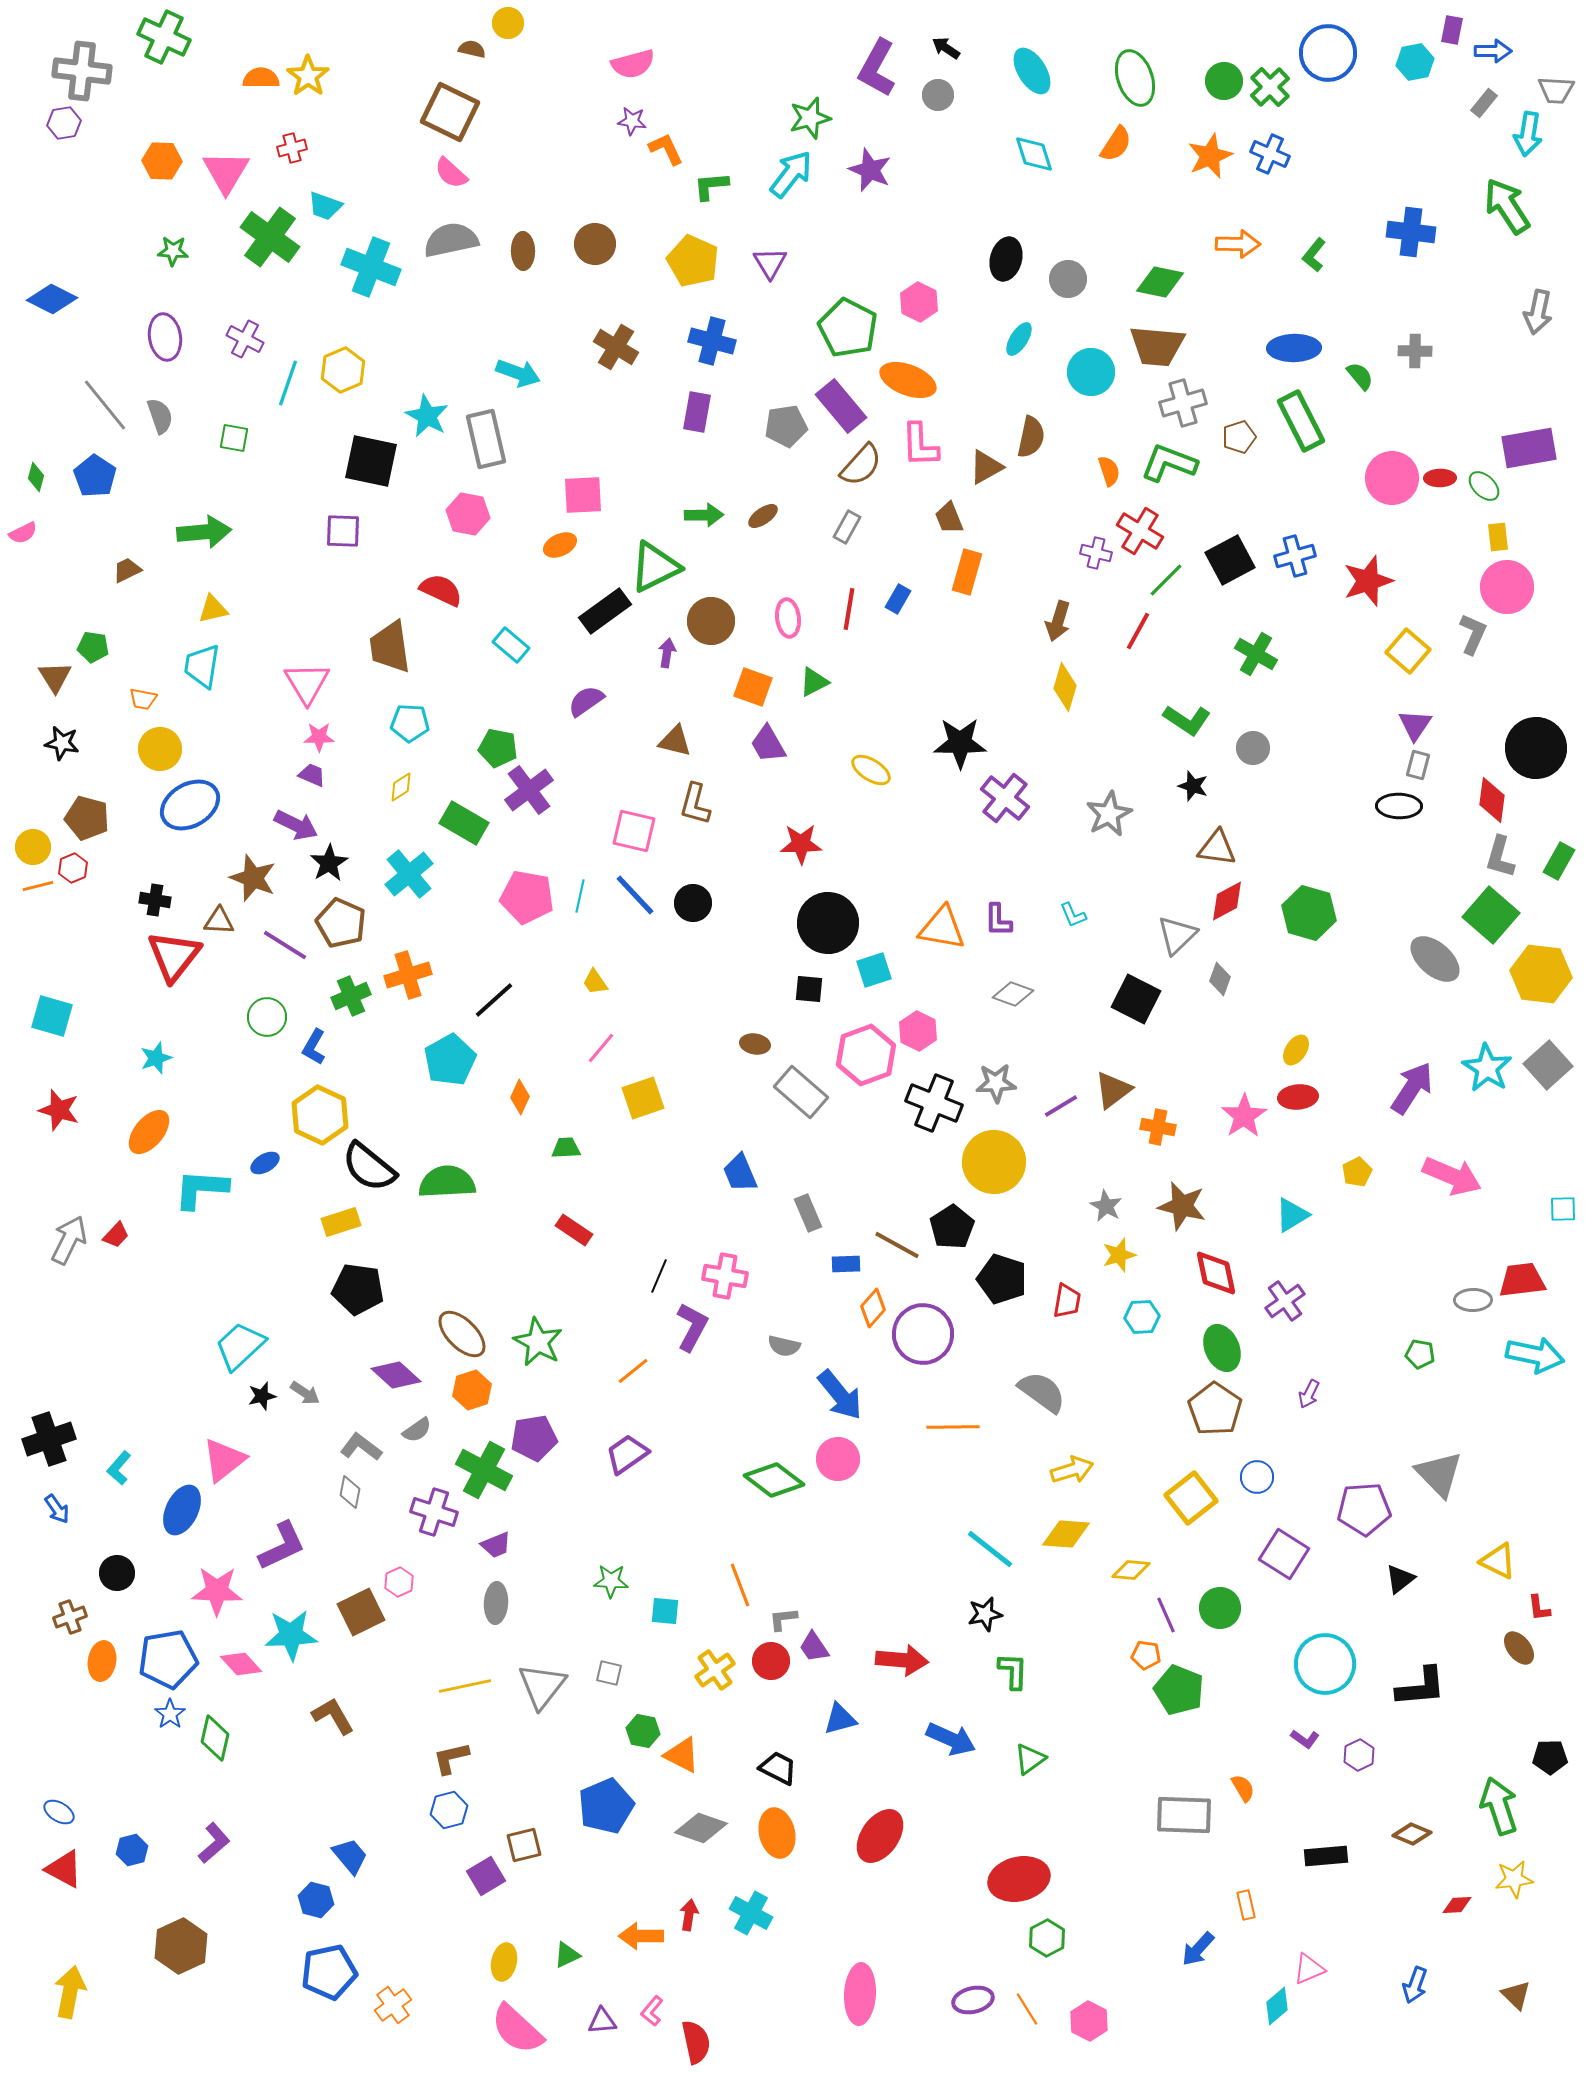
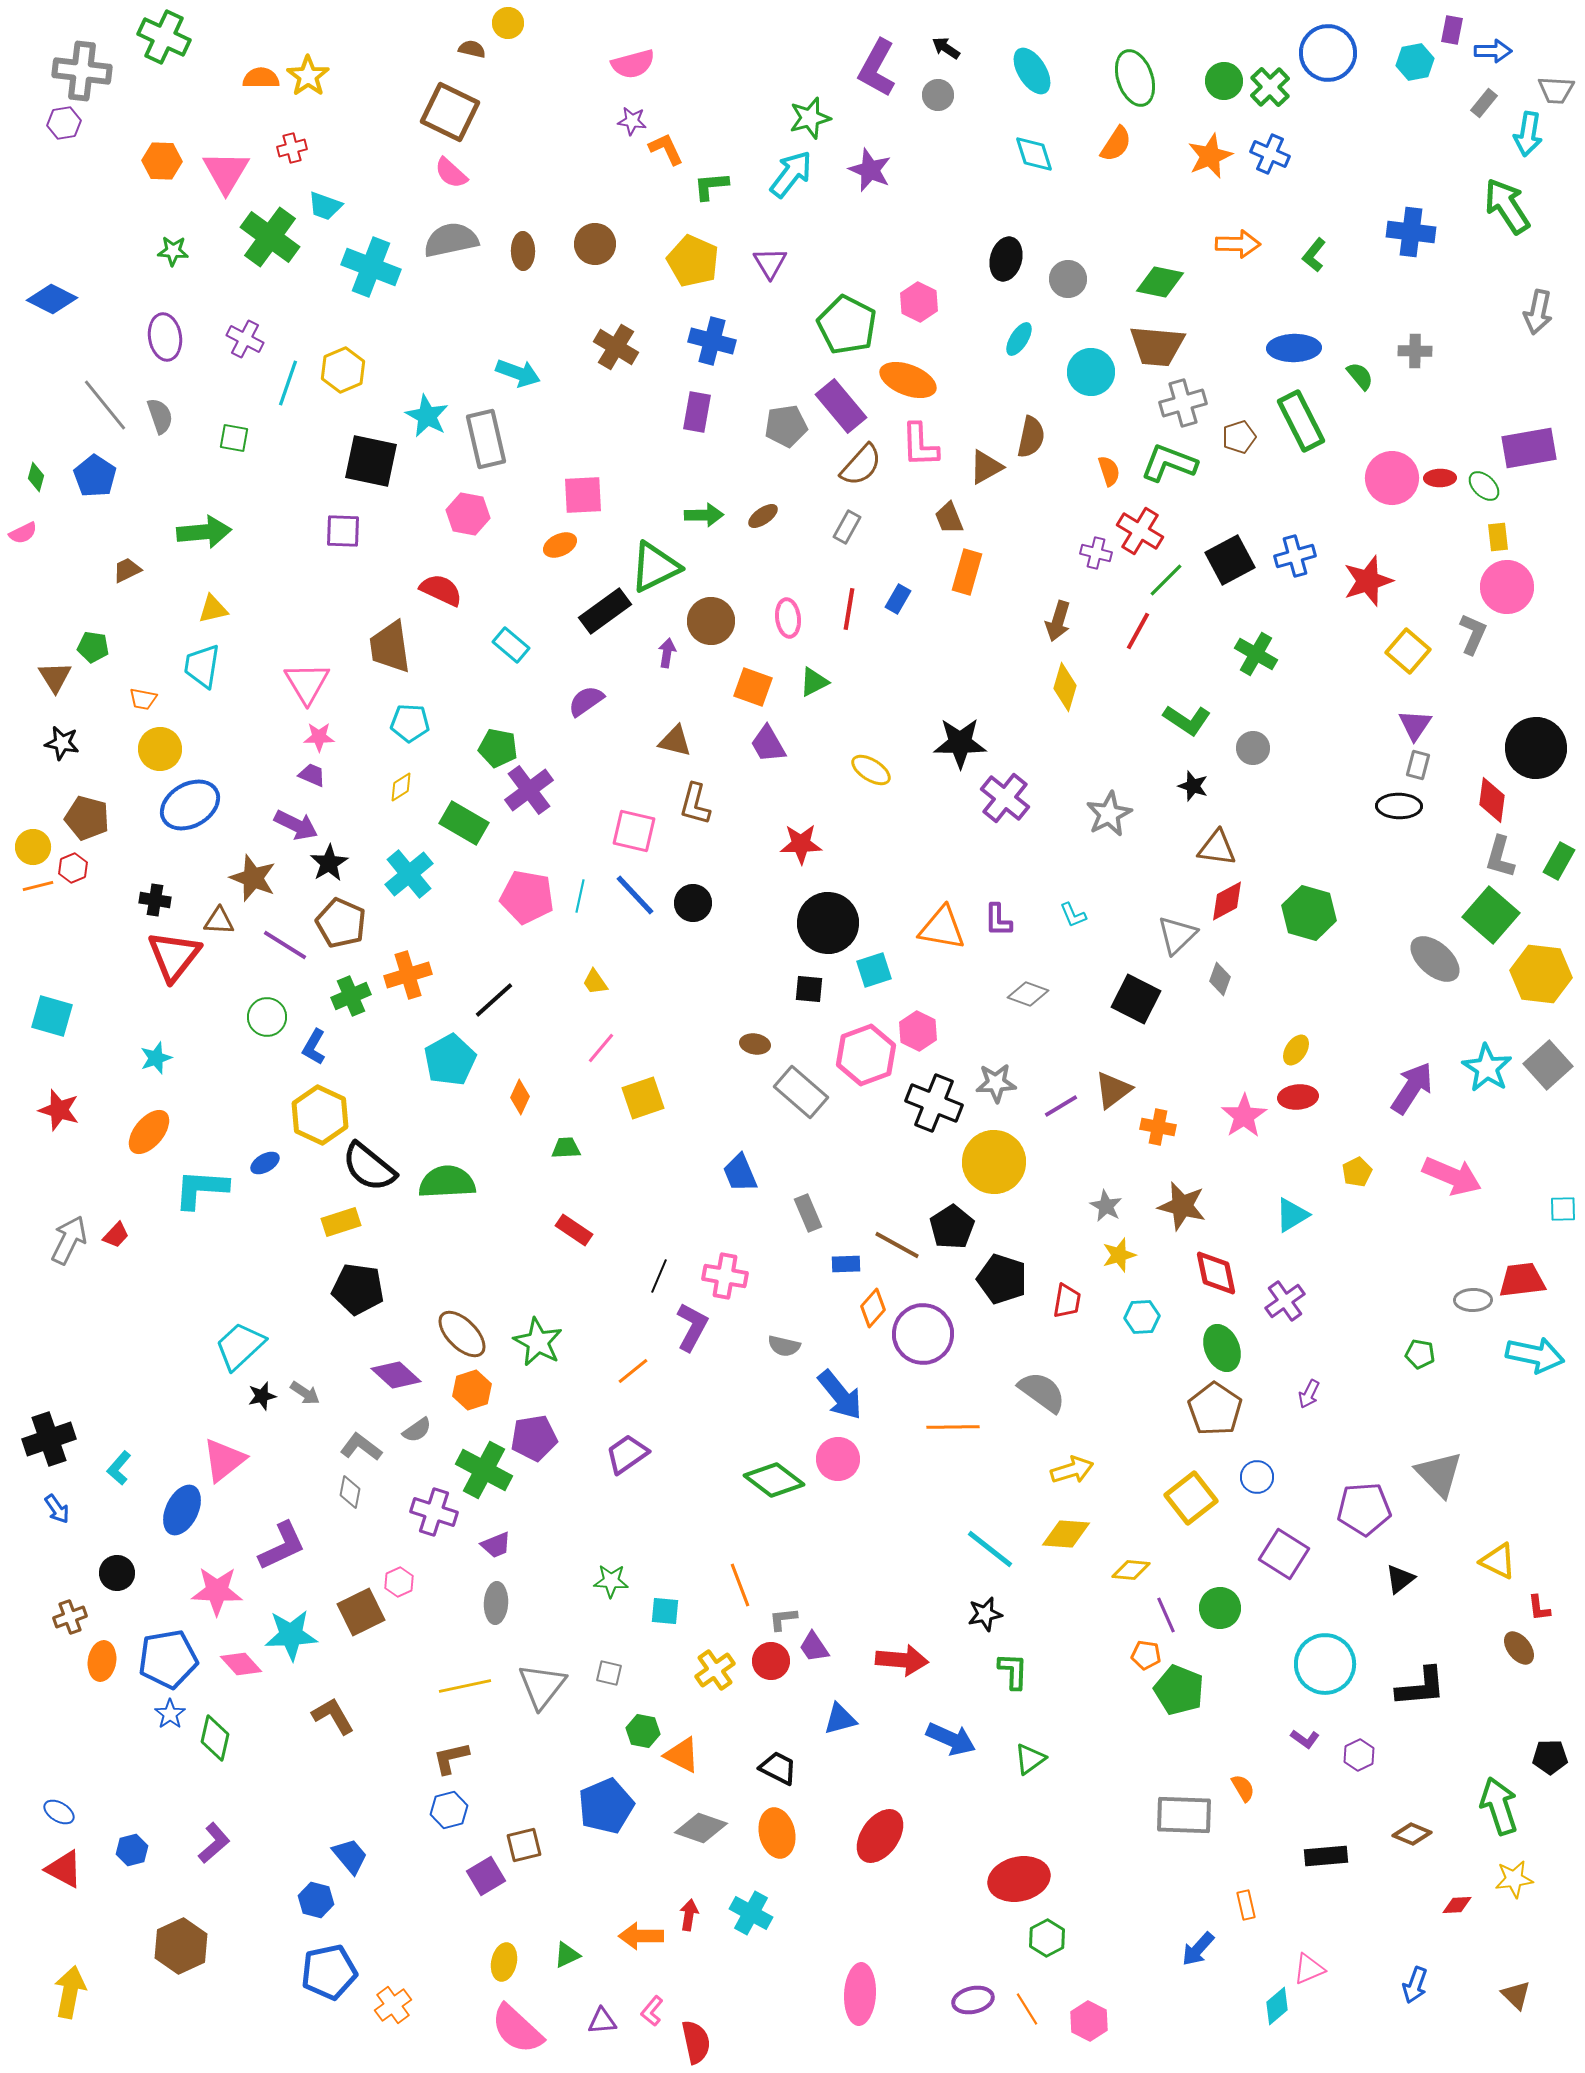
green pentagon at (848, 328): moved 1 px left, 3 px up
gray diamond at (1013, 994): moved 15 px right
